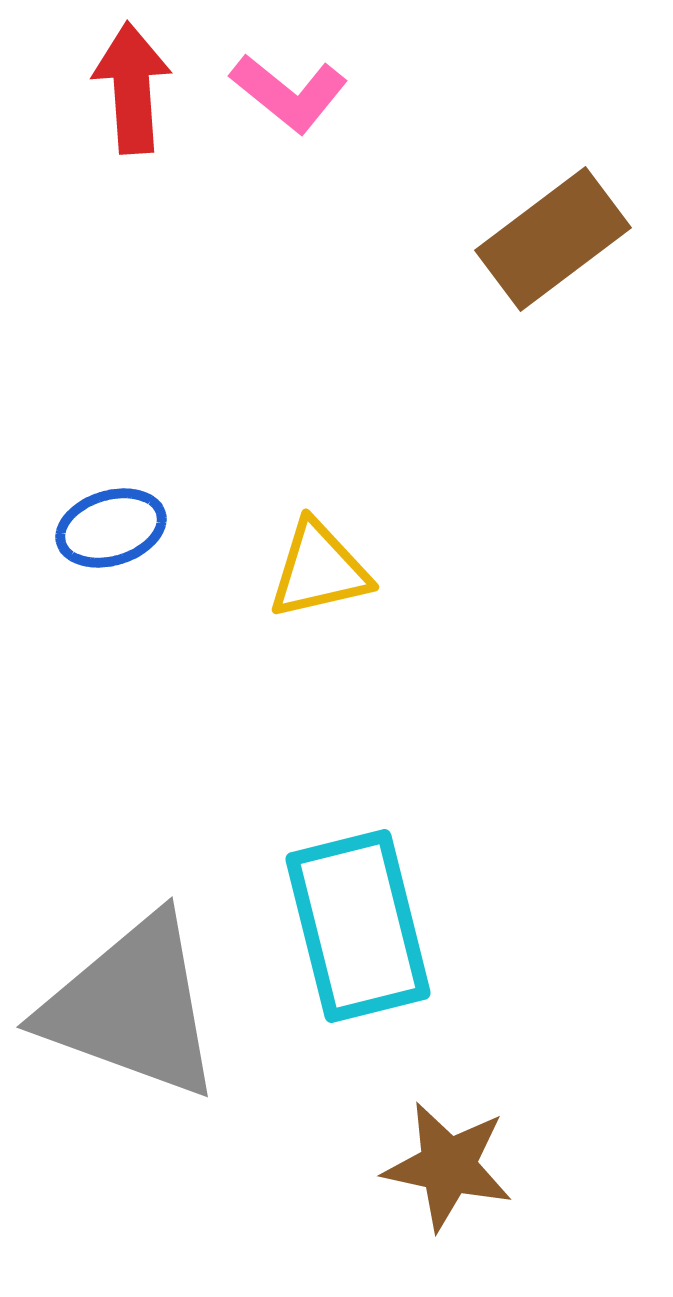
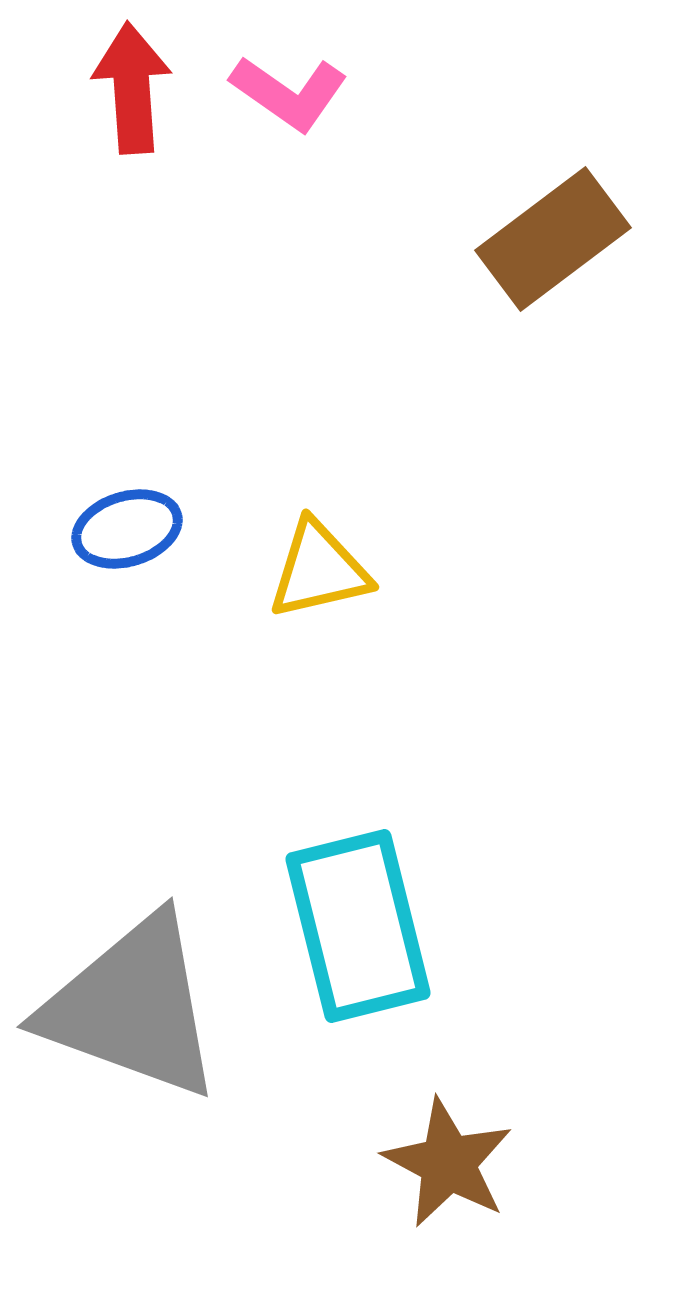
pink L-shape: rotated 4 degrees counterclockwise
blue ellipse: moved 16 px right, 1 px down
brown star: moved 3 px up; rotated 16 degrees clockwise
